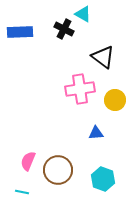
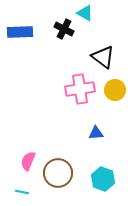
cyan triangle: moved 2 px right, 1 px up
yellow circle: moved 10 px up
brown circle: moved 3 px down
